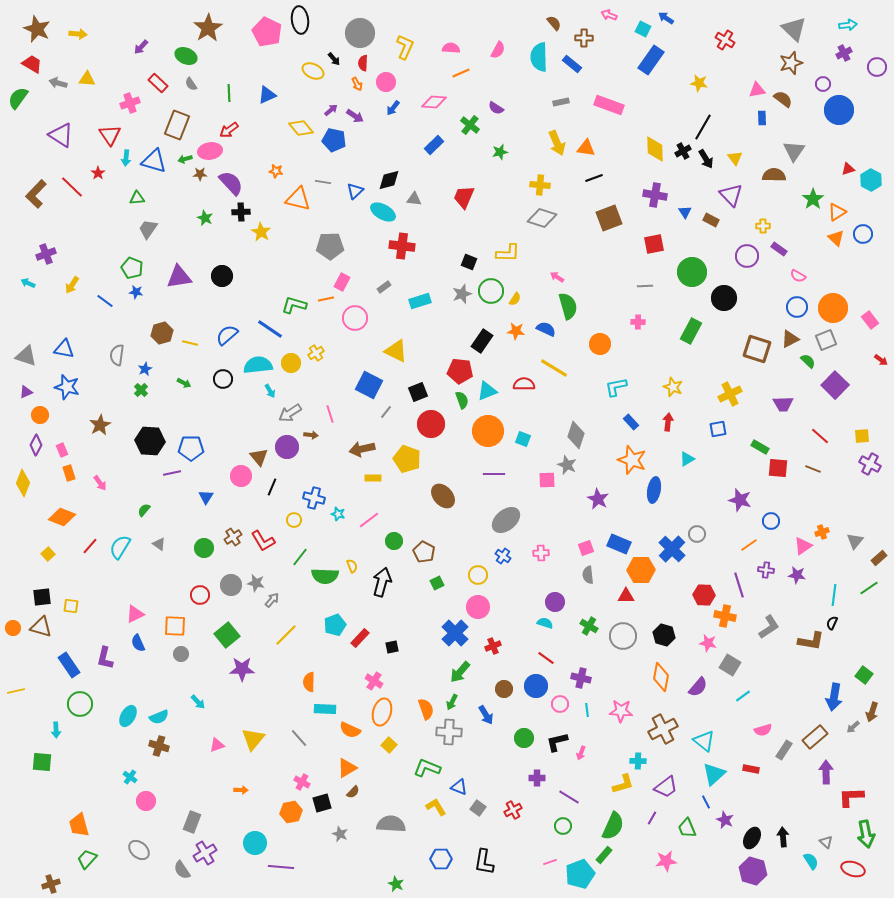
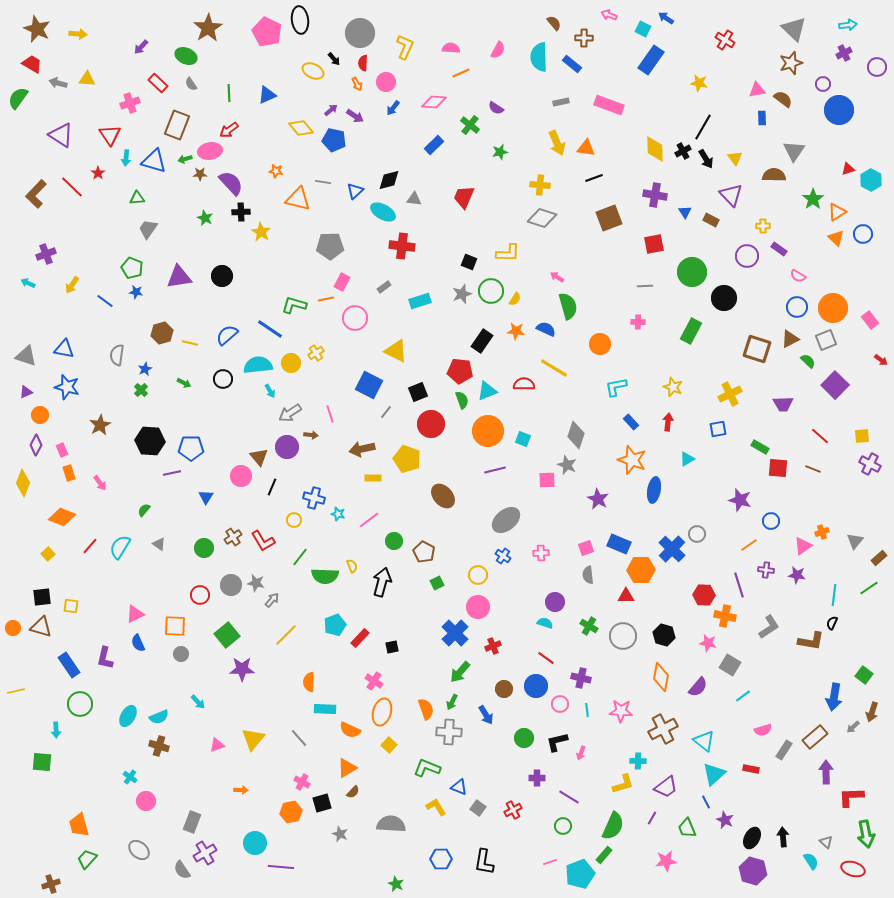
purple line at (494, 474): moved 1 px right, 4 px up; rotated 15 degrees counterclockwise
